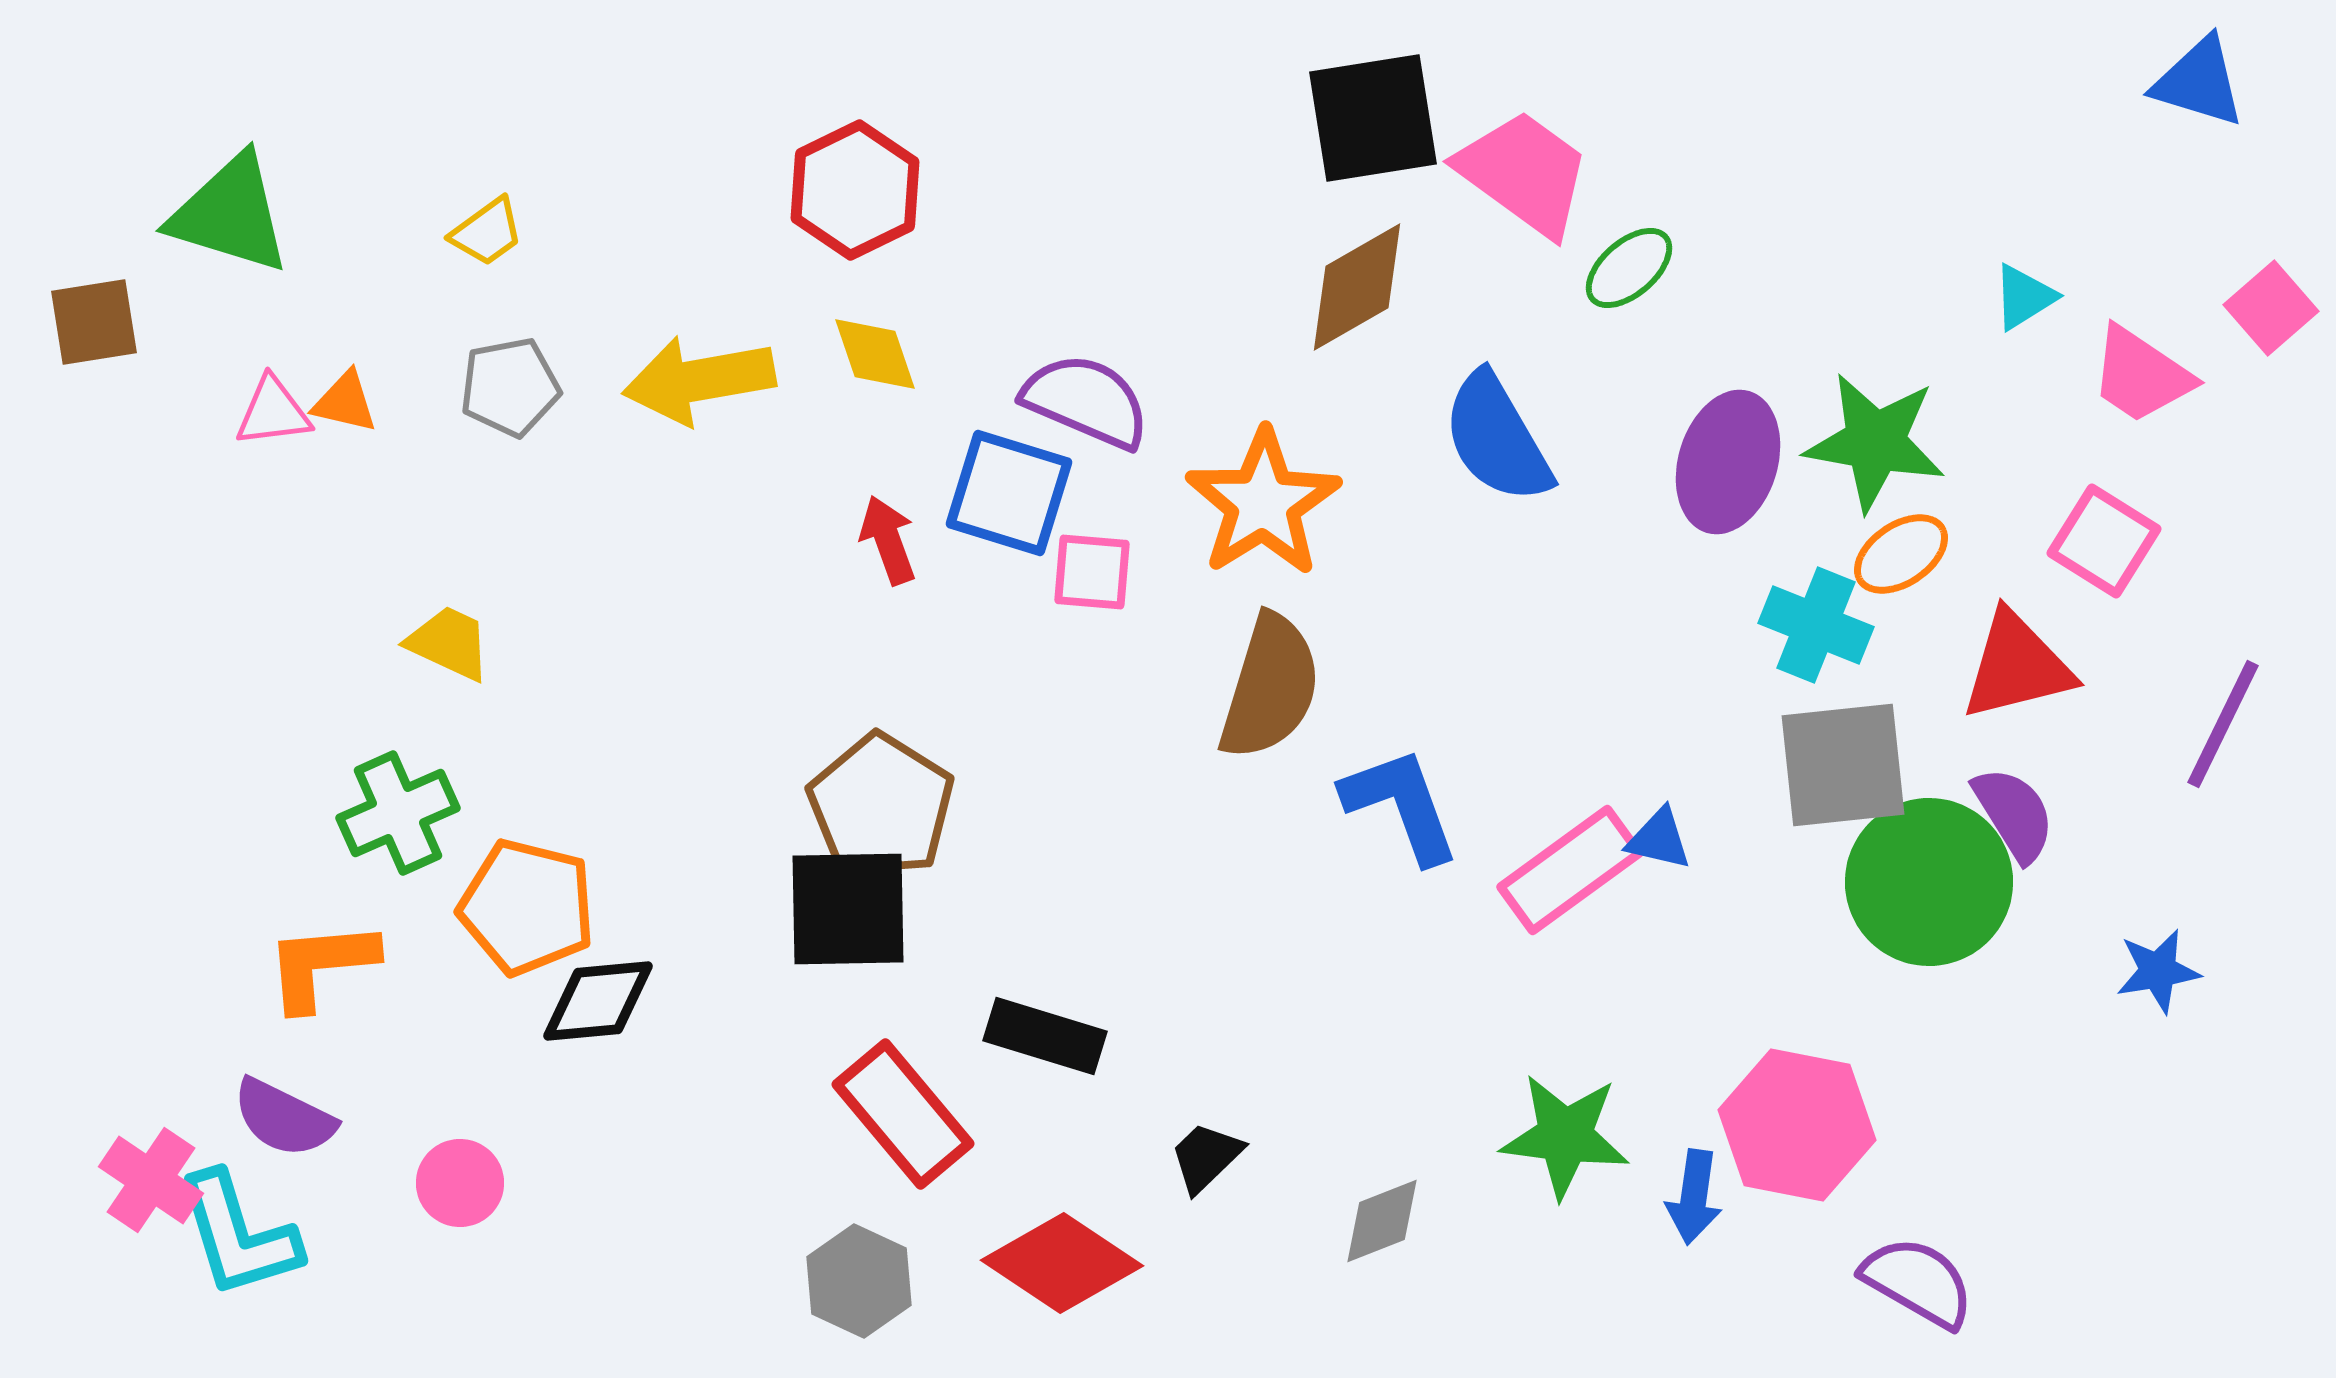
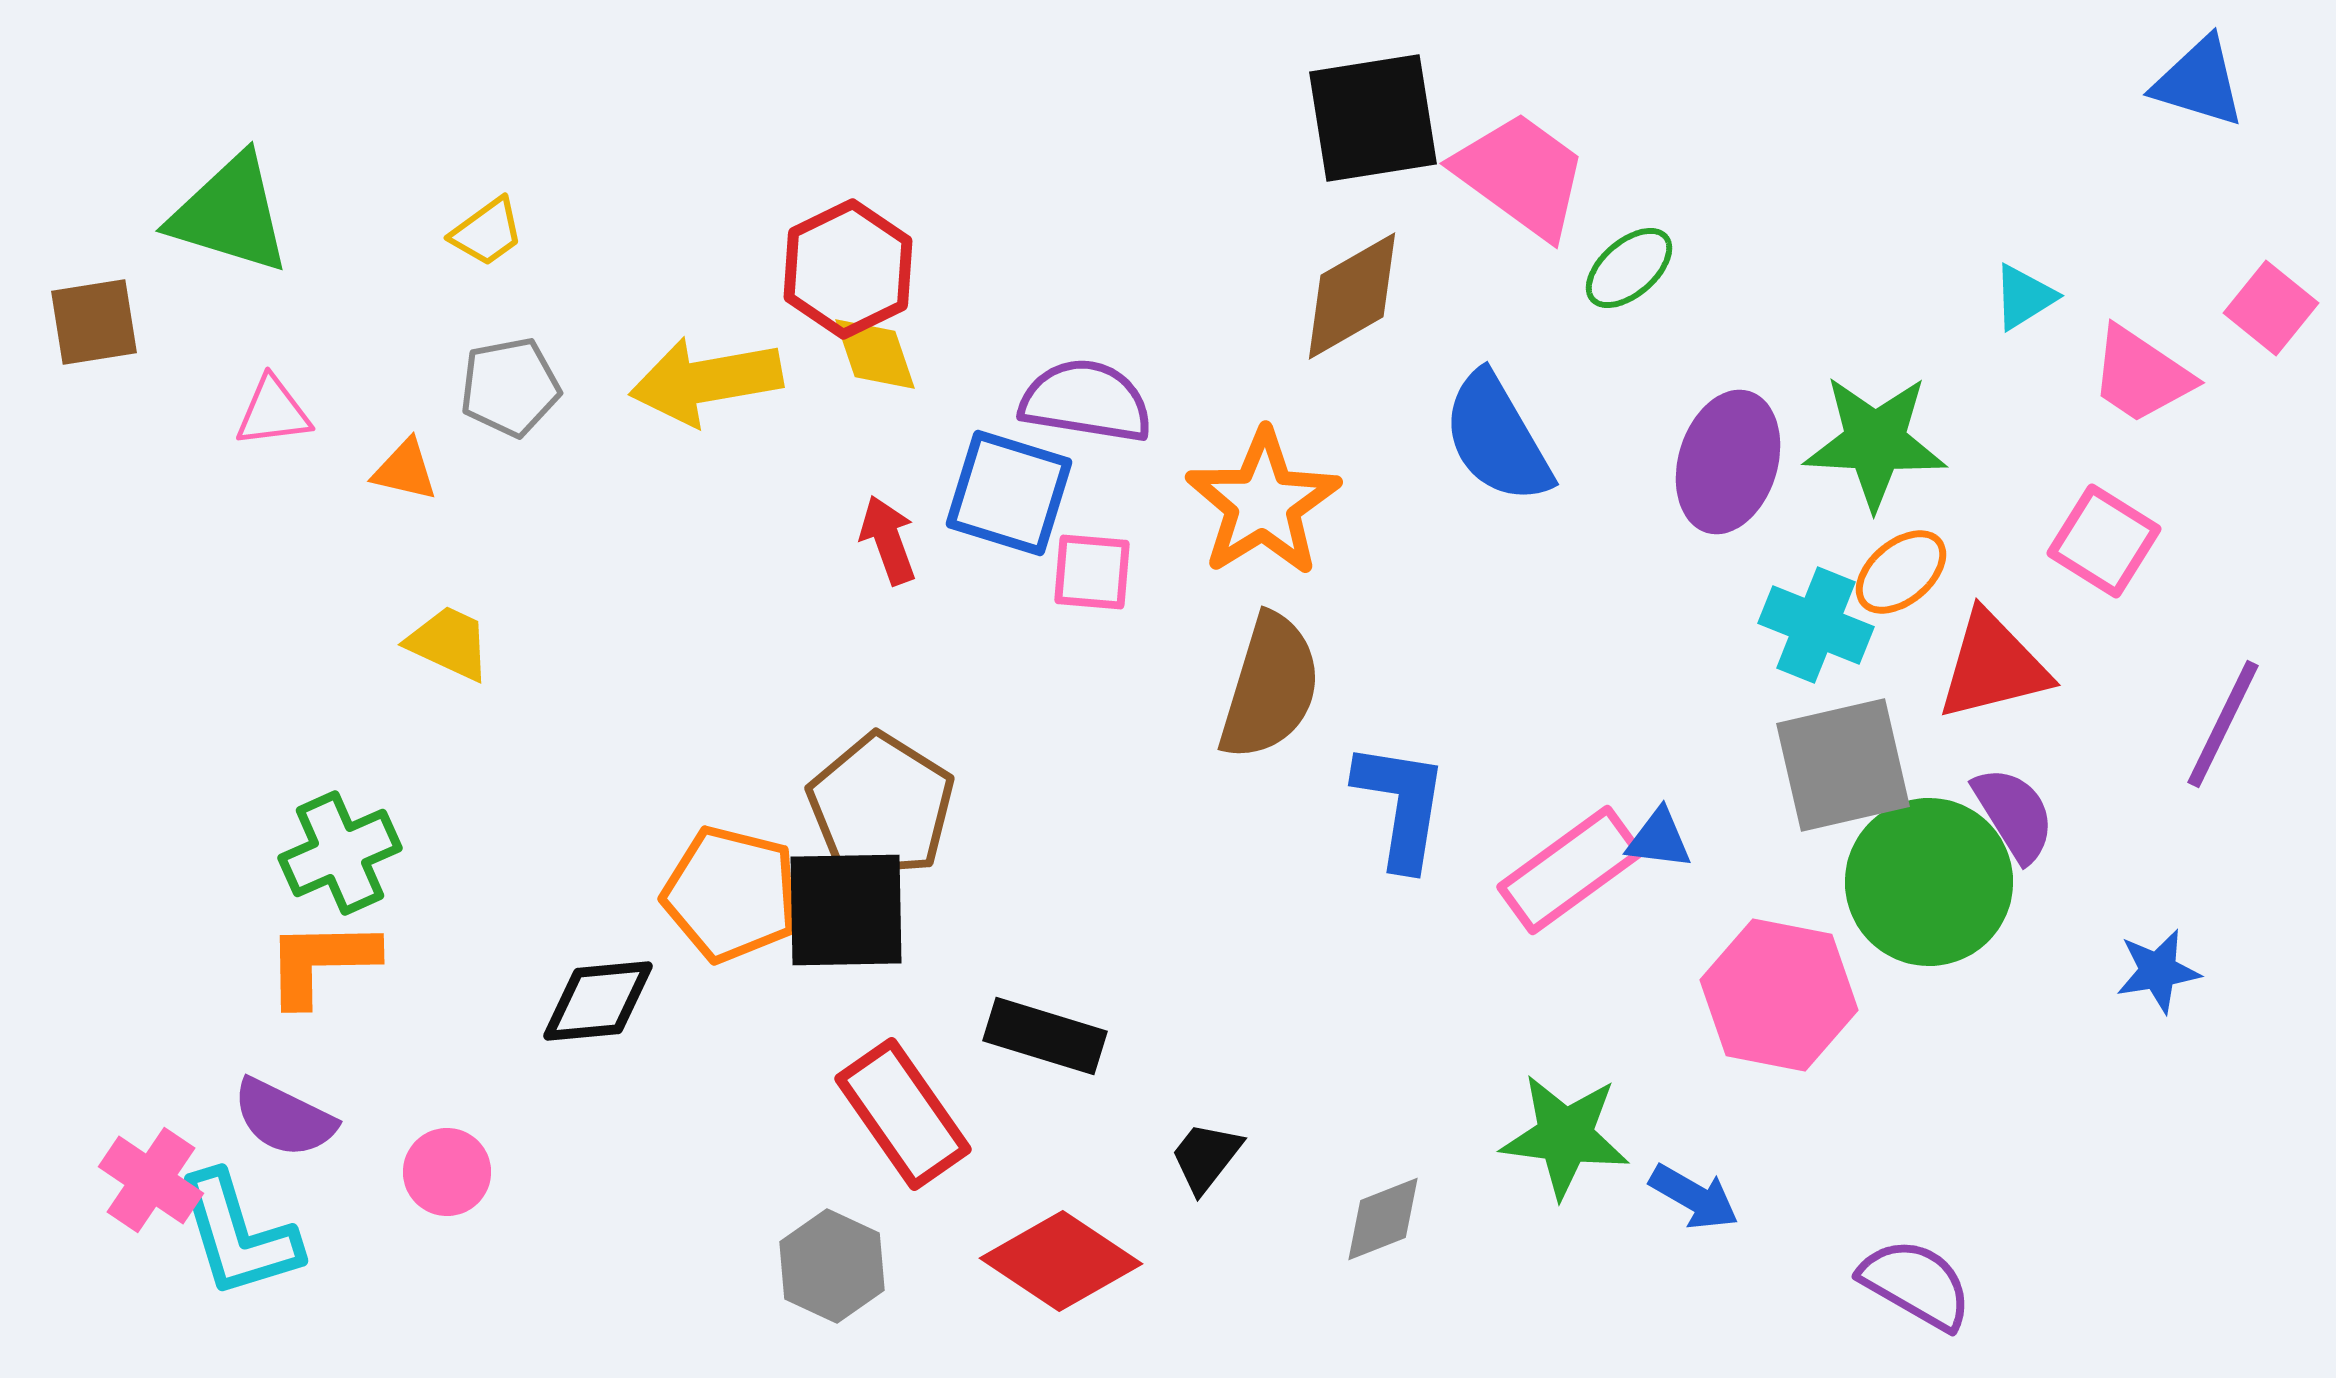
pink trapezoid at (1524, 173): moved 3 px left, 2 px down
red hexagon at (855, 190): moved 7 px left, 79 px down
brown diamond at (1357, 287): moved 5 px left, 9 px down
pink square at (2271, 308): rotated 10 degrees counterclockwise
yellow arrow at (699, 380): moved 7 px right, 1 px down
purple semicircle at (1086, 401): rotated 14 degrees counterclockwise
orange triangle at (345, 402): moved 60 px right, 68 px down
green star at (1875, 442): rotated 7 degrees counterclockwise
orange ellipse at (1901, 554): moved 18 px down; rotated 6 degrees counterclockwise
red triangle at (2017, 666): moved 24 px left
gray square at (1843, 765): rotated 7 degrees counterclockwise
blue L-shape at (1401, 805): rotated 29 degrees clockwise
green cross at (398, 813): moved 58 px left, 40 px down
blue triangle at (1659, 839): rotated 6 degrees counterclockwise
orange pentagon at (527, 907): moved 204 px right, 13 px up
black square at (848, 909): moved 2 px left, 1 px down
orange L-shape at (321, 965): moved 3 px up; rotated 4 degrees clockwise
red rectangle at (903, 1114): rotated 5 degrees clockwise
pink hexagon at (1797, 1125): moved 18 px left, 130 px up
black trapezoid at (1206, 1157): rotated 8 degrees counterclockwise
pink circle at (460, 1183): moved 13 px left, 11 px up
blue arrow at (1694, 1197): rotated 68 degrees counterclockwise
gray diamond at (1382, 1221): moved 1 px right, 2 px up
red diamond at (1062, 1263): moved 1 px left, 2 px up
gray hexagon at (859, 1281): moved 27 px left, 15 px up
purple semicircle at (1918, 1282): moved 2 px left, 2 px down
